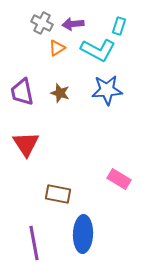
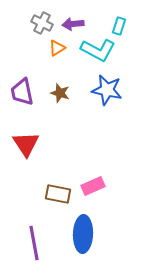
blue star: rotated 16 degrees clockwise
pink rectangle: moved 26 px left, 7 px down; rotated 55 degrees counterclockwise
